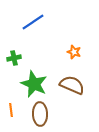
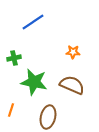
orange star: moved 1 px left; rotated 16 degrees counterclockwise
green star: moved 2 px up; rotated 12 degrees counterclockwise
orange line: rotated 24 degrees clockwise
brown ellipse: moved 8 px right, 3 px down; rotated 15 degrees clockwise
